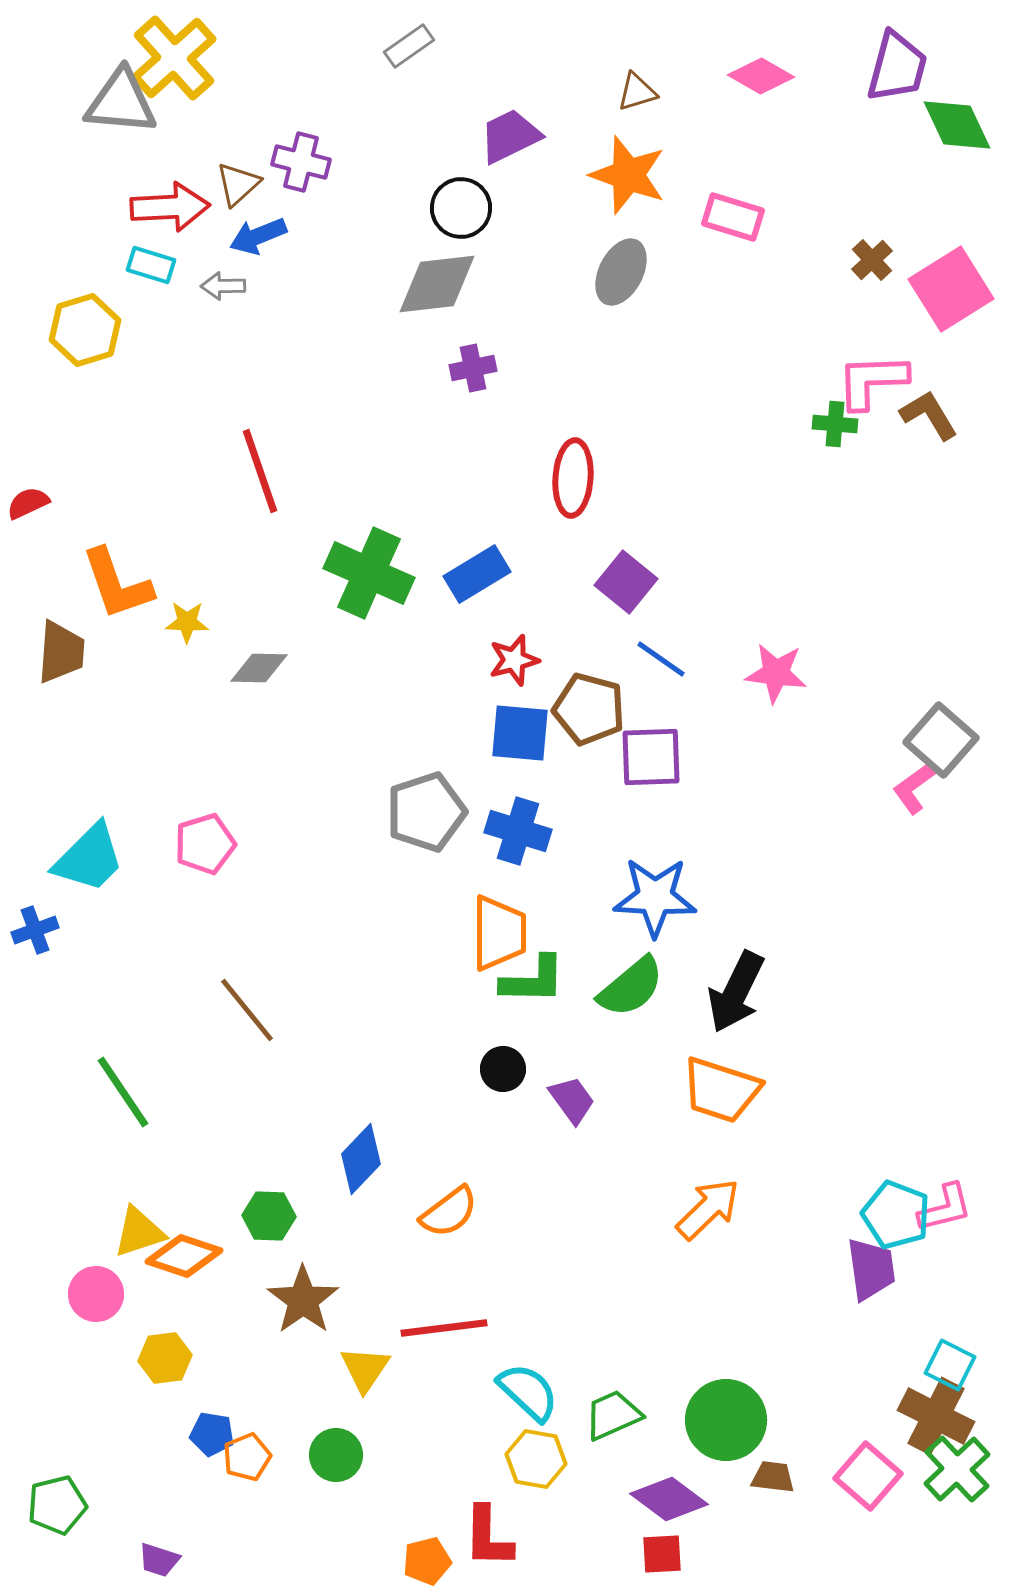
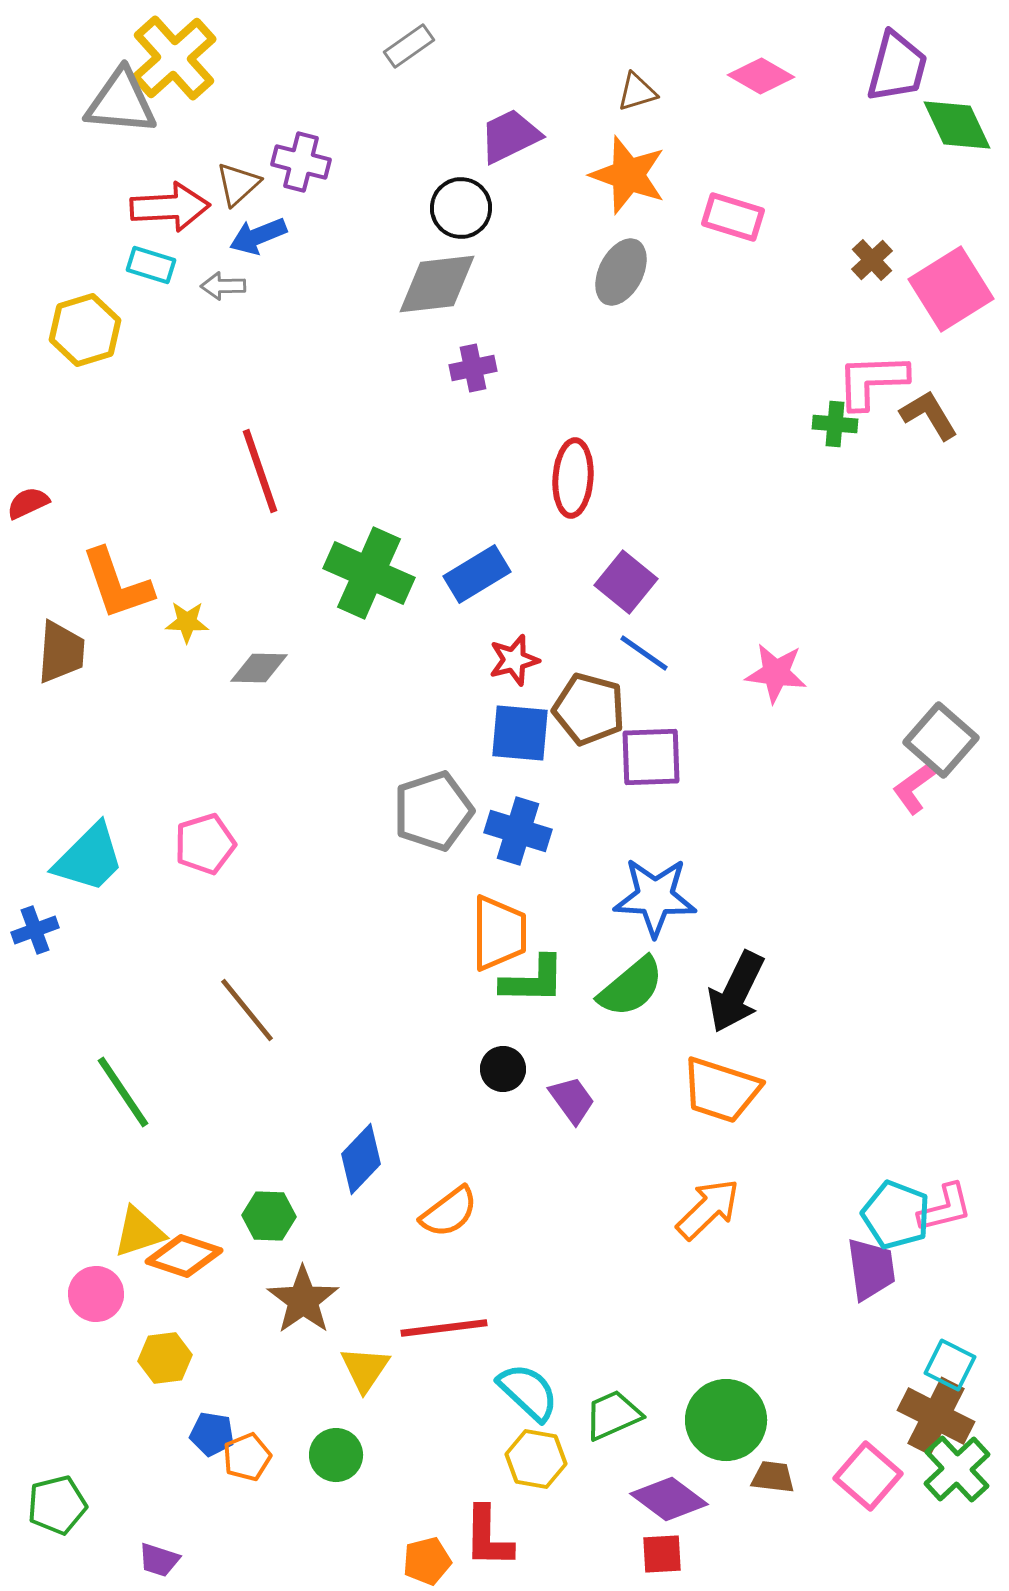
blue line at (661, 659): moved 17 px left, 6 px up
gray pentagon at (426, 812): moved 7 px right, 1 px up
